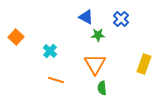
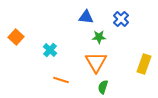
blue triangle: rotated 21 degrees counterclockwise
green star: moved 1 px right, 2 px down
cyan cross: moved 1 px up
orange triangle: moved 1 px right, 2 px up
orange line: moved 5 px right
green semicircle: moved 1 px right, 1 px up; rotated 24 degrees clockwise
